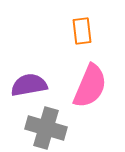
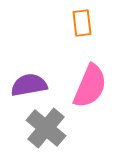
orange rectangle: moved 8 px up
gray cross: rotated 24 degrees clockwise
